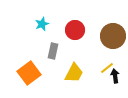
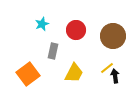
red circle: moved 1 px right
orange square: moved 1 px left, 1 px down
